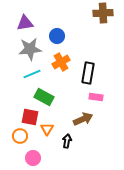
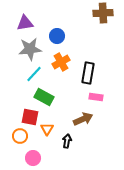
cyan line: moved 2 px right; rotated 24 degrees counterclockwise
